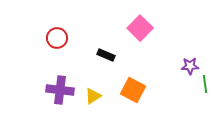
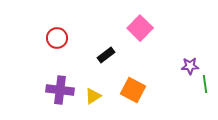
black rectangle: rotated 60 degrees counterclockwise
